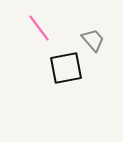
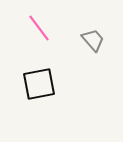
black square: moved 27 px left, 16 px down
